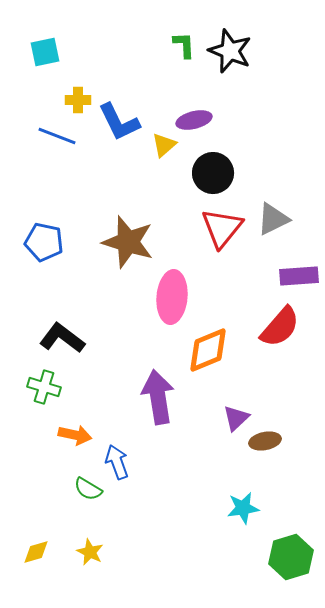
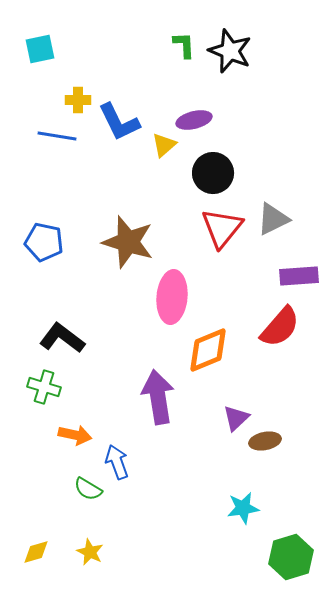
cyan square: moved 5 px left, 3 px up
blue line: rotated 12 degrees counterclockwise
